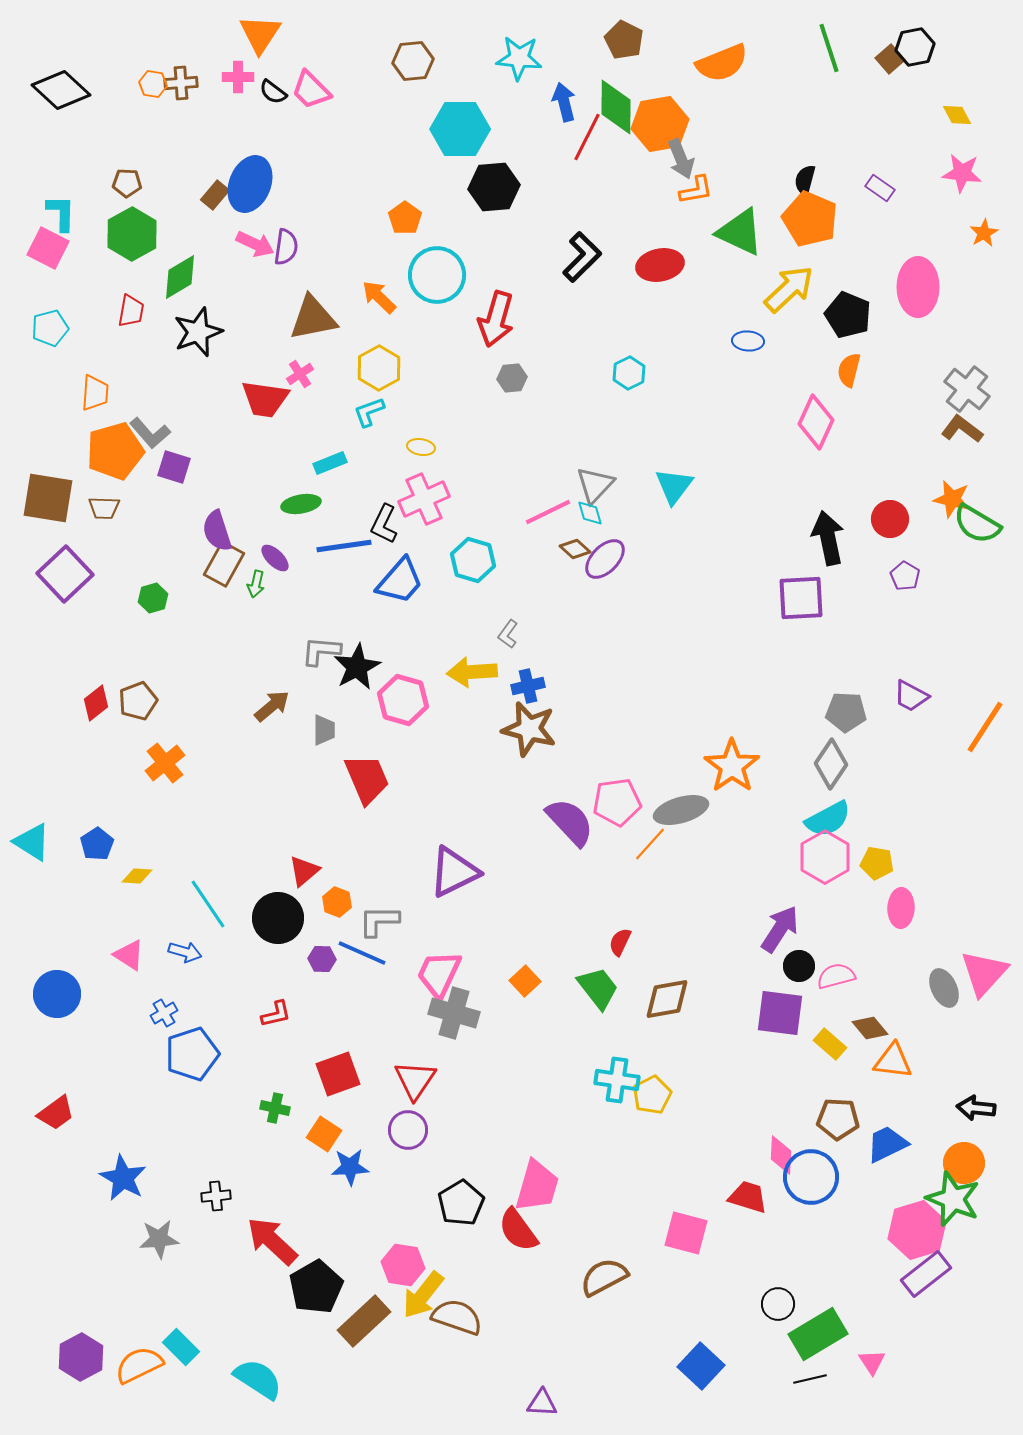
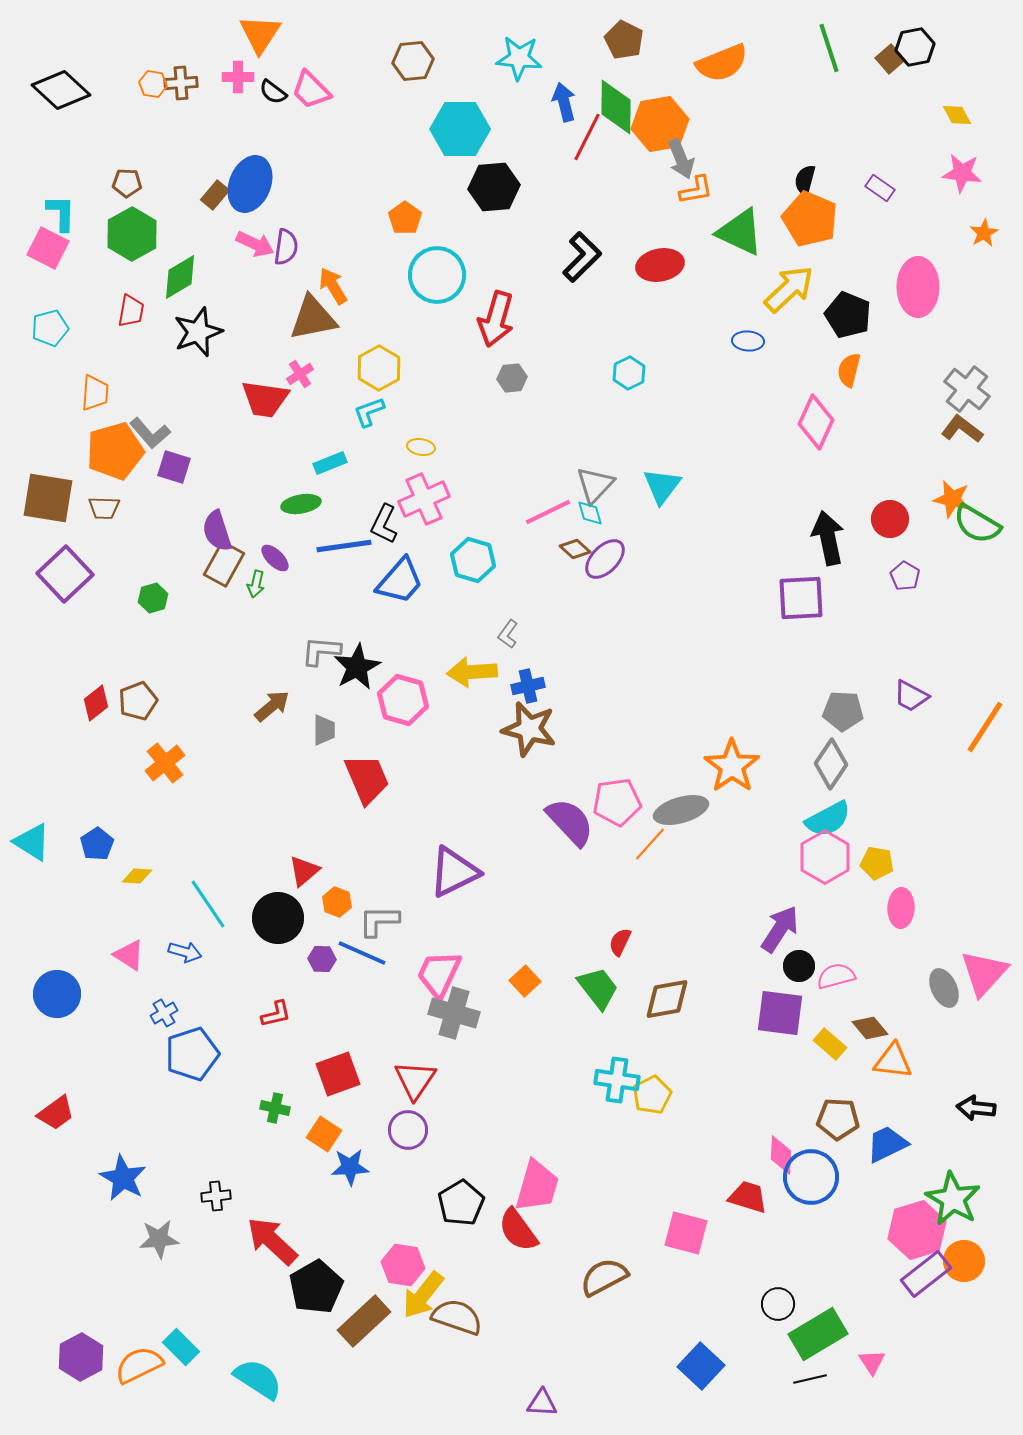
orange arrow at (379, 297): moved 46 px left, 11 px up; rotated 15 degrees clockwise
cyan triangle at (674, 486): moved 12 px left
gray pentagon at (846, 712): moved 3 px left, 1 px up
orange circle at (964, 1163): moved 98 px down
green star at (953, 1199): rotated 8 degrees clockwise
